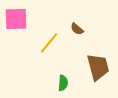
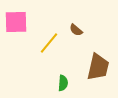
pink square: moved 3 px down
brown semicircle: moved 1 px left, 1 px down
brown trapezoid: rotated 28 degrees clockwise
